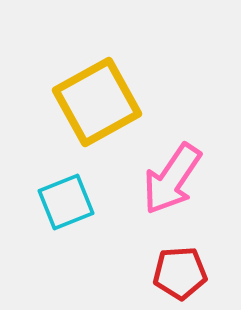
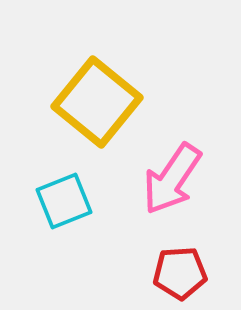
yellow square: rotated 22 degrees counterclockwise
cyan square: moved 2 px left, 1 px up
